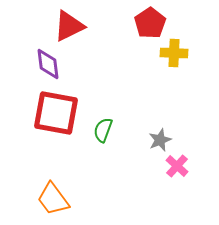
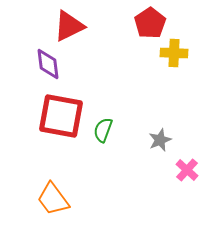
red square: moved 5 px right, 3 px down
pink cross: moved 10 px right, 4 px down
